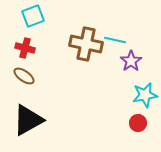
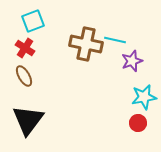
cyan square: moved 5 px down
red cross: rotated 18 degrees clockwise
purple star: moved 1 px right; rotated 15 degrees clockwise
brown ellipse: rotated 25 degrees clockwise
cyan star: moved 1 px left, 2 px down
black triangle: rotated 24 degrees counterclockwise
